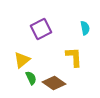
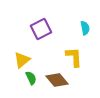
brown diamond: moved 3 px right, 3 px up; rotated 15 degrees clockwise
